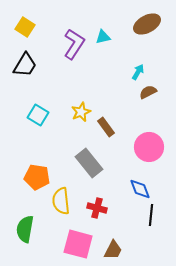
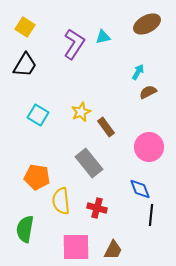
pink square: moved 2 px left, 3 px down; rotated 16 degrees counterclockwise
